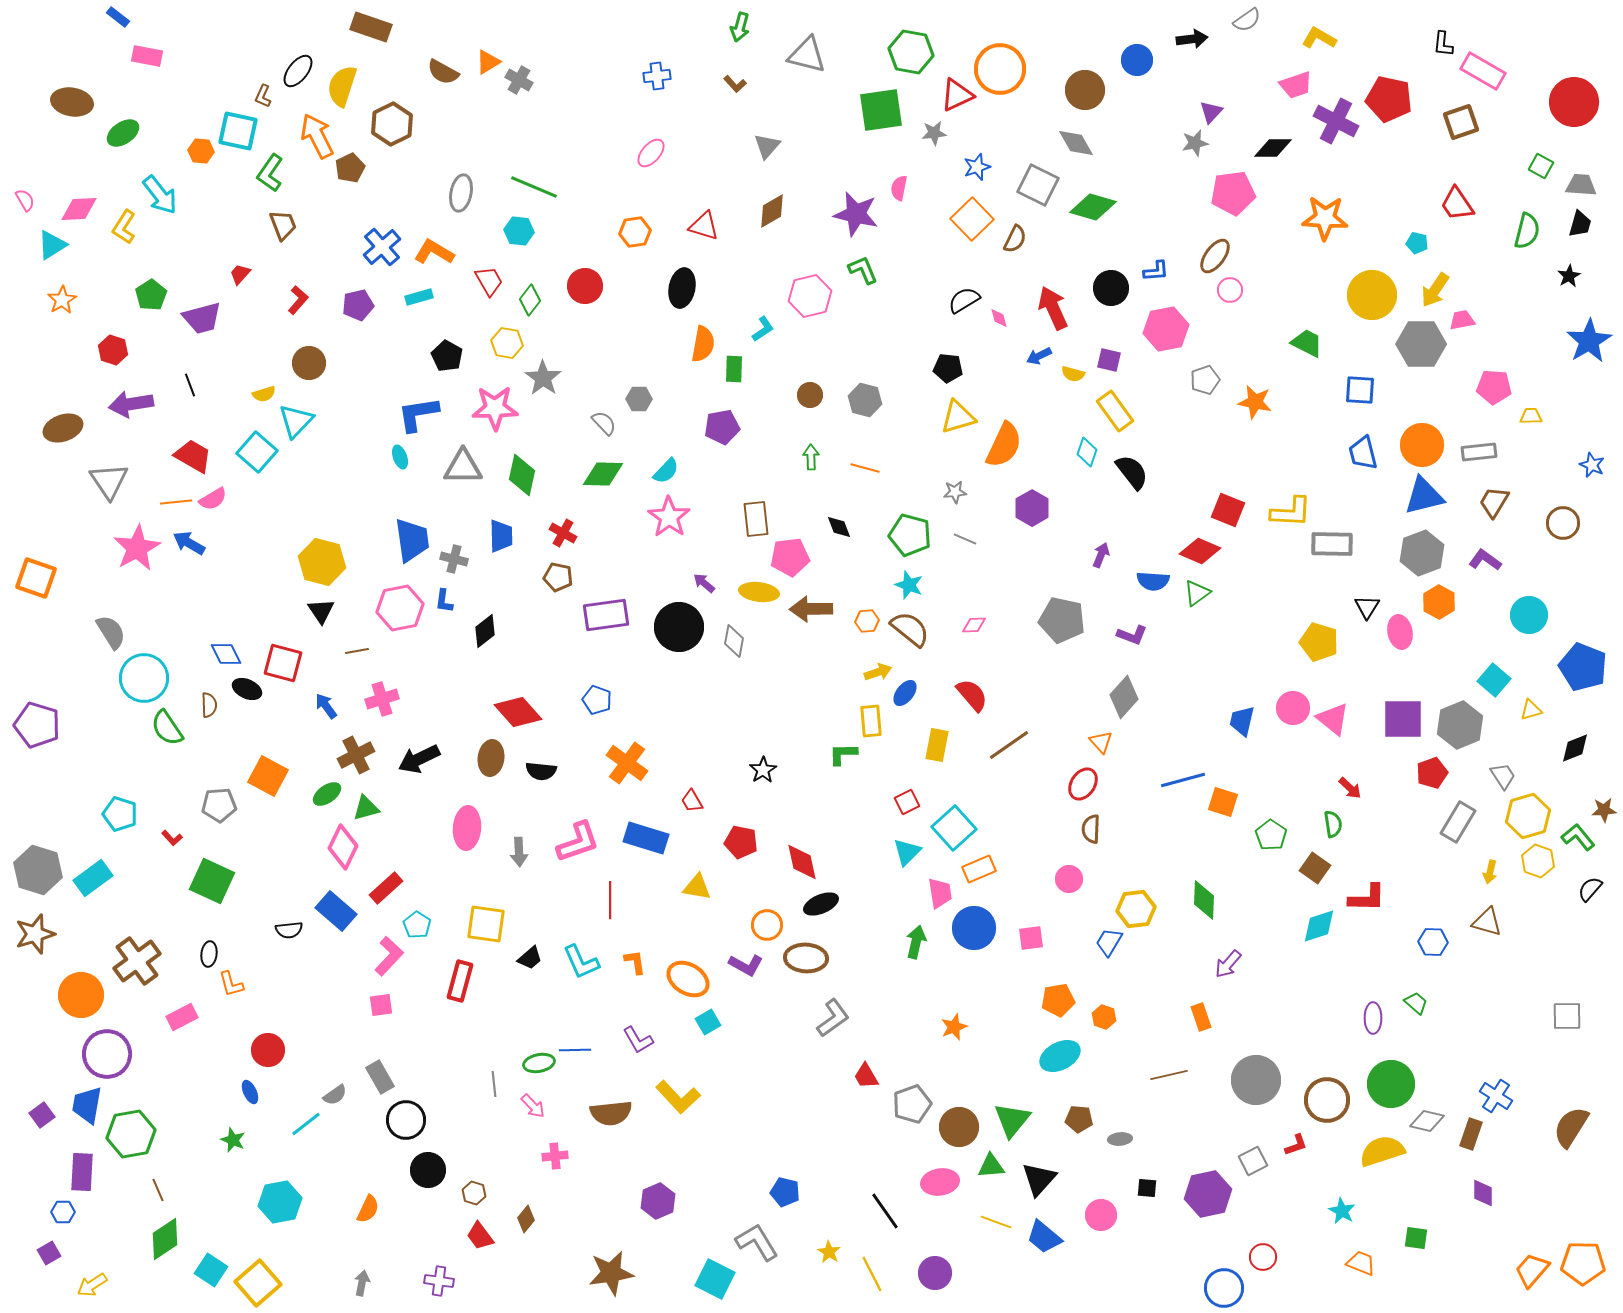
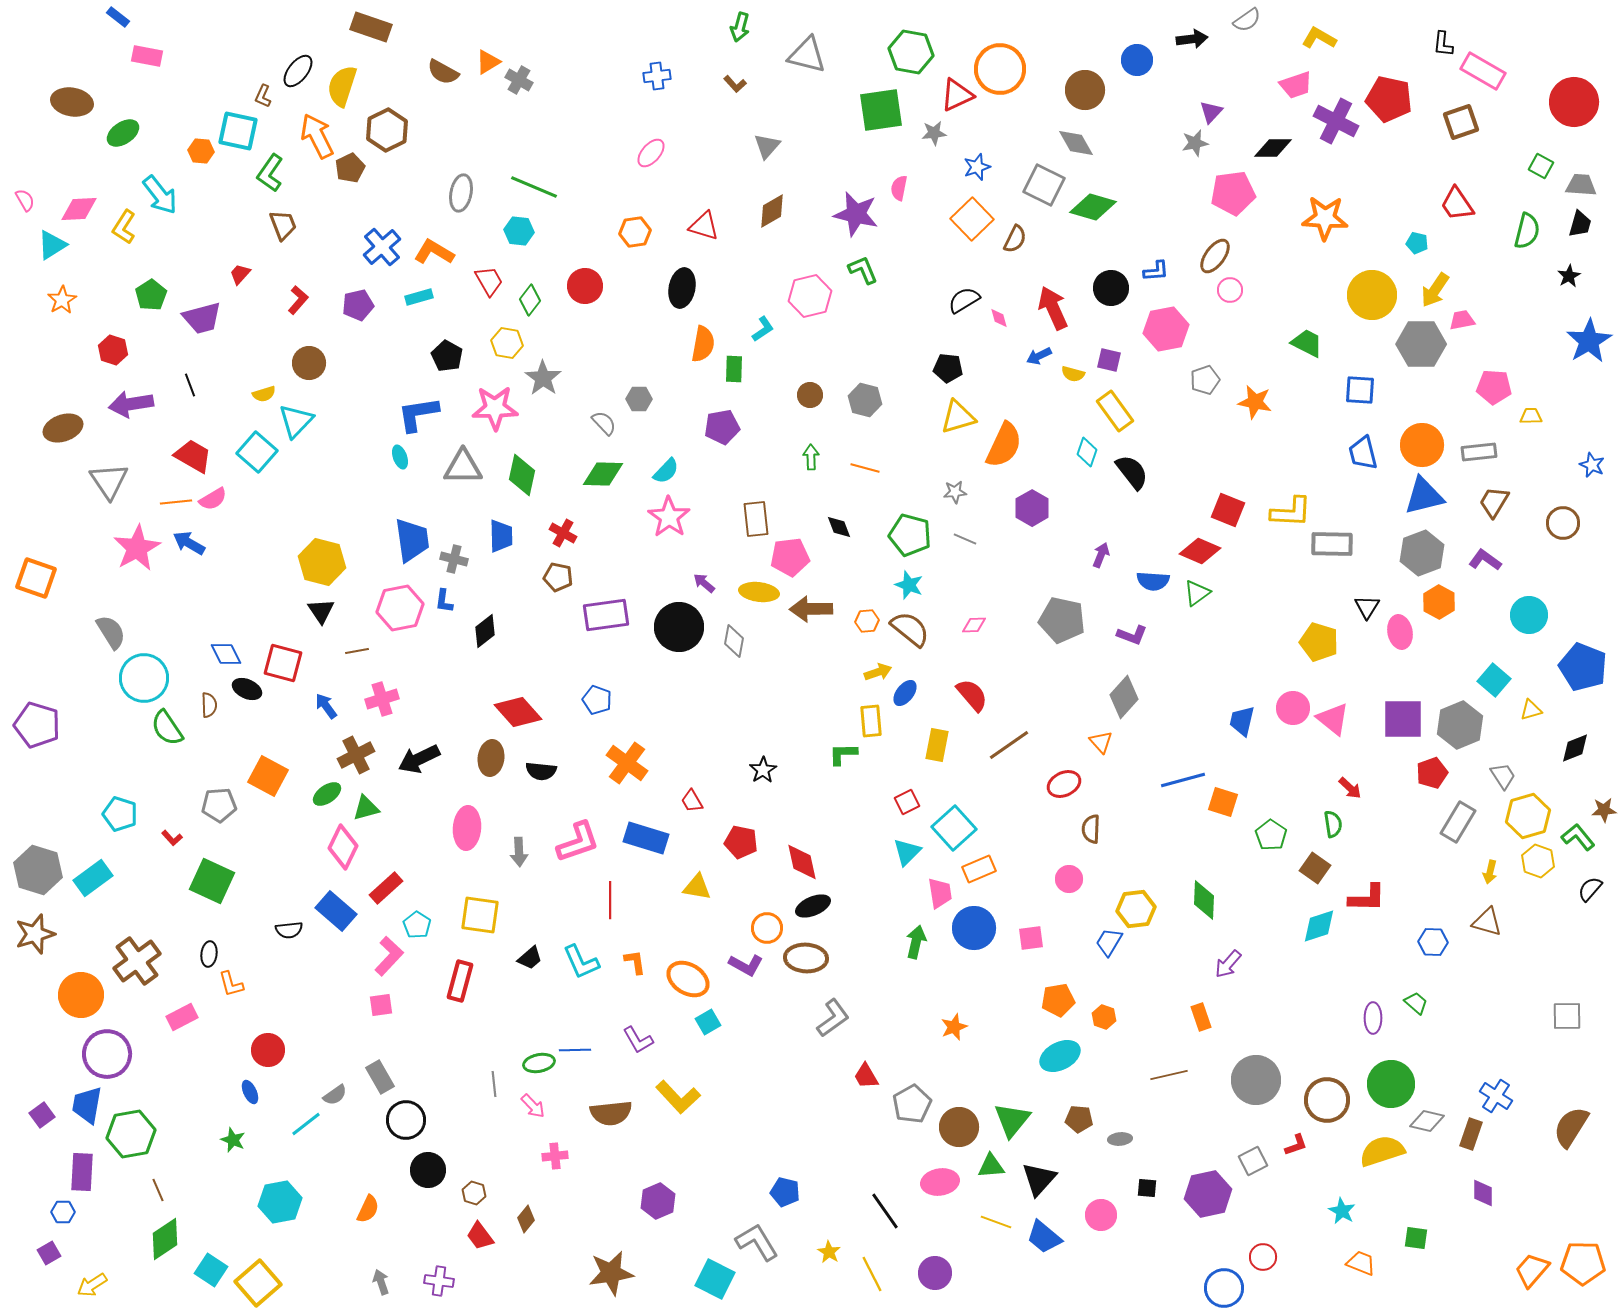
brown hexagon at (392, 124): moved 5 px left, 6 px down
gray square at (1038, 185): moved 6 px right
red ellipse at (1083, 784): moved 19 px left; rotated 32 degrees clockwise
black ellipse at (821, 904): moved 8 px left, 2 px down
yellow square at (486, 924): moved 6 px left, 9 px up
orange circle at (767, 925): moved 3 px down
gray pentagon at (912, 1104): rotated 9 degrees counterclockwise
gray arrow at (362, 1283): moved 19 px right, 1 px up; rotated 30 degrees counterclockwise
